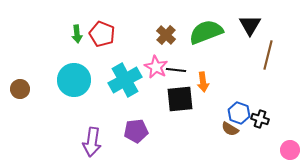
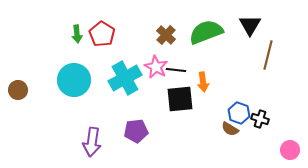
red pentagon: rotated 10 degrees clockwise
cyan cross: moved 2 px up
brown circle: moved 2 px left, 1 px down
